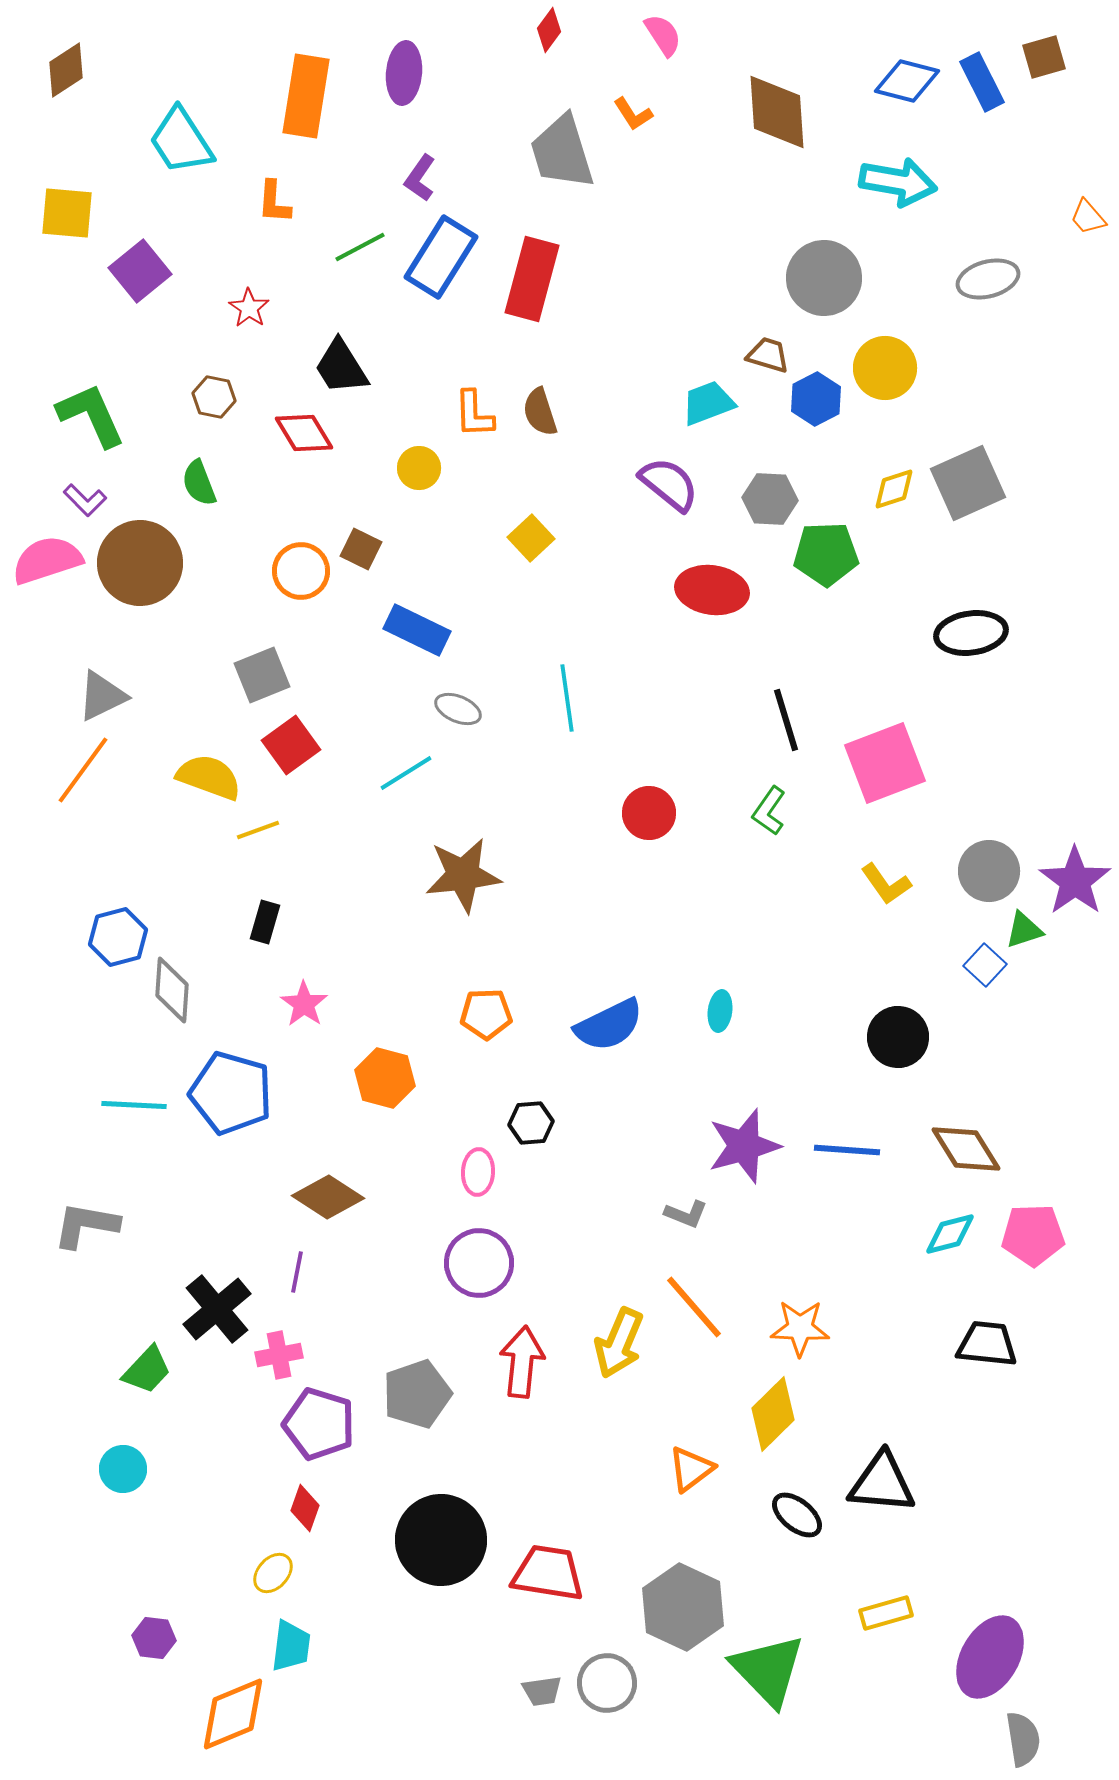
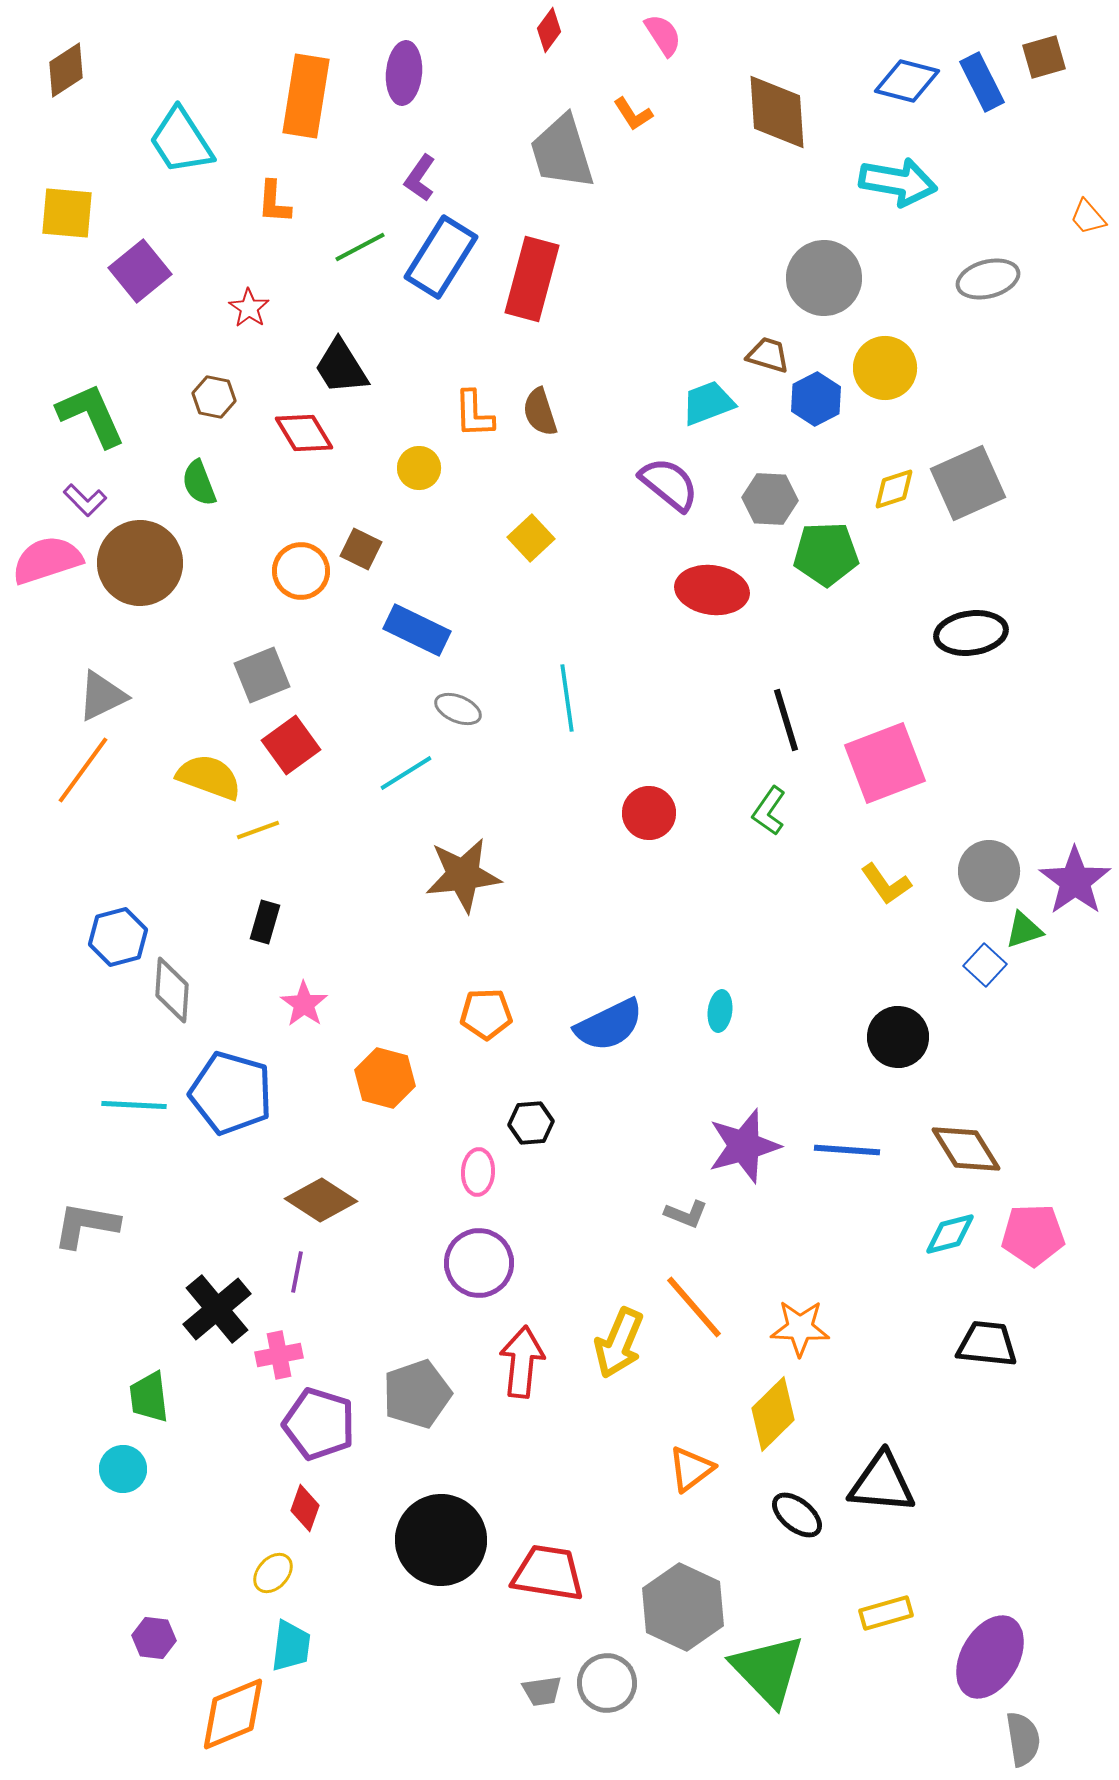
brown diamond at (328, 1197): moved 7 px left, 3 px down
green trapezoid at (147, 1370): moved 2 px right, 27 px down; rotated 130 degrees clockwise
